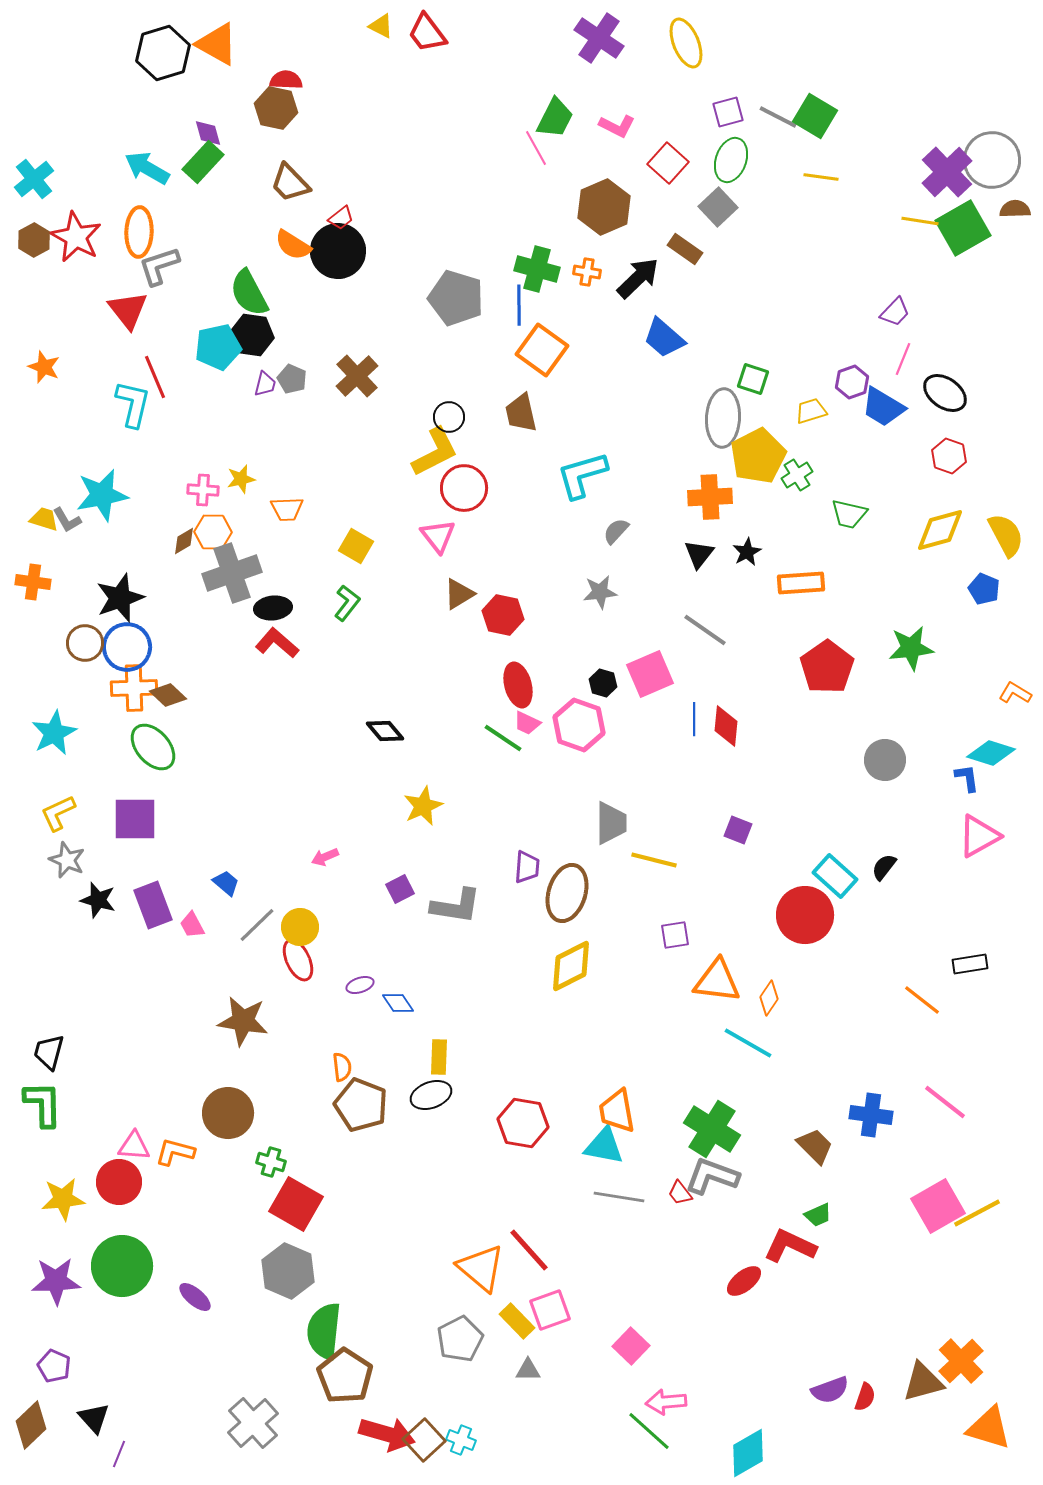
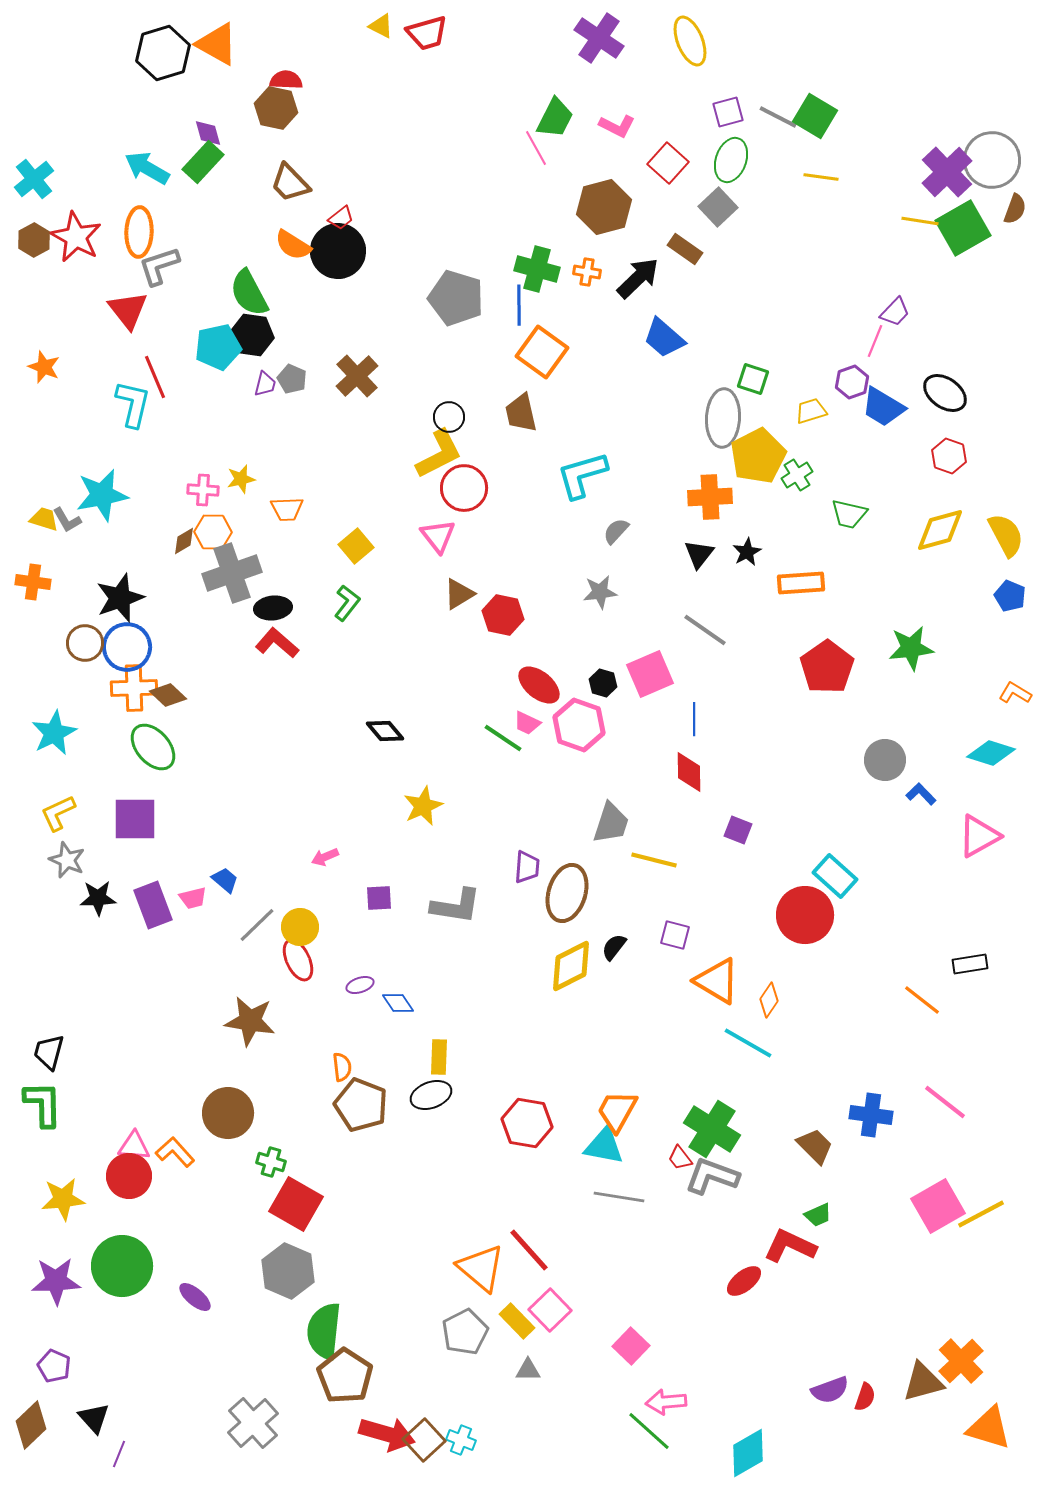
red trapezoid at (427, 33): rotated 69 degrees counterclockwise
yellow ellipse at (686, 43): moved 4 px right, 2 px up
brown hexagon at (604, 207): rotated 8 degrees clockwise
brown semicircle at (1015, 209): rotated 112 degrees clockwise
orange square at (542, 350): moved 2 px down
pink line at (903, 359): moved 28 px left, 18 px up
yellow L-shape at (435, 452): moved 4 px right, 2 px down
yellow square at (356, 546): rotated 20 degrees clockwise
blue pentagon at (984, 589): moved 26 px right, 7 px down
red ellipse at (518, 685): moved 21 px right; rotated 36 degrees counterclockwise
red diamond at (726, 726): moved 37 px left, 46 px down; rotated 6 degrees counterclockwise
blue L-shape at (967, 778): moved 46 px left, 16 px down; rotated 36 degrees counterclockwise
gray trapezoid at (611, 823): rotated 18 degrees clockwise
black semicircle at (884, 867): moved 270 px left, 80 px down
blue trapezoid at (226, 883): moved 1 px left, 3 px up
purple square at (400, 889): moved 21 px left, 9 px down; rotated 24 degrees clockwise
black star at (98, 900): moved 2 px up; rotated 18 degrees counterclockwise
pink trapezoid at (192, 925): moved 1 px right, 27 px up; rotated 76 degrees counterclockwise
purple square at (675, 935): rotated 24 degrees clockwise
orange triangle at (717, 981): rotated 24 degrees clockwise
orange diamond at (769, 998): moved 2 px down
brown star at (243, 1021): moved 7 px right
orange trapezoid at (617, 1111): rotated 39 degrees clockwise
red hexagon at (523, 1123): moved 4 px right
orange L-shape at (175, 1152): rotated 33 degrees clockwise
red circle at (119, 1182): moved 10 px right, 6 px up
red trapezoid at (680, 1193): moved 35 px up
yellow line at (977, 1213): moved 4 px right, 1 px down
pink square at (550, 1310): rotated 24 degrees counterclockwise
gray pentagon at (460, 1339): moved 5 px right, 7 px up
